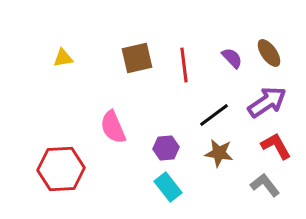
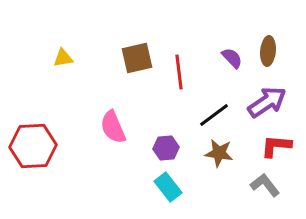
brown ellipse: moved 1 px left, 2 px up; rotated 40 degrees clockwise
red line: moved 5 px left, 7 px down
red L-shape: rotated 56 degrees counterclockwise
red hexagon: moved 28 px left, 23 px up
